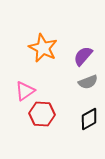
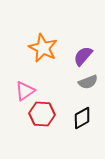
black diamond: moved 7 px left, 1 px up
